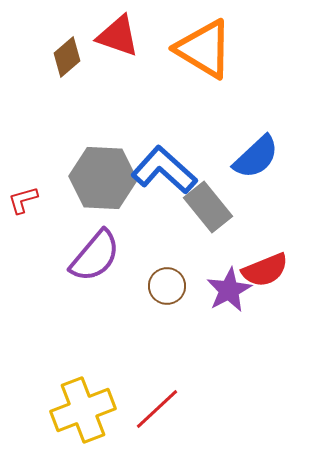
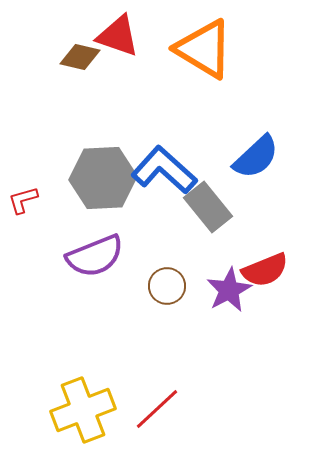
brown diamond: moved 13 px right; rotated 54 degrees clockwise
gray hexagon: rotated 6 degrees counterclockwise
purple semicircle: rotated 28 degrees clockwise
